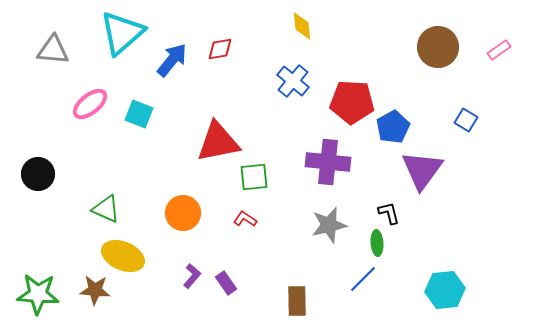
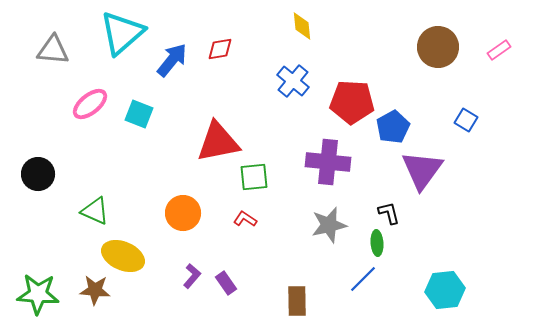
green triangle: moved 11 px left, 2 px down
